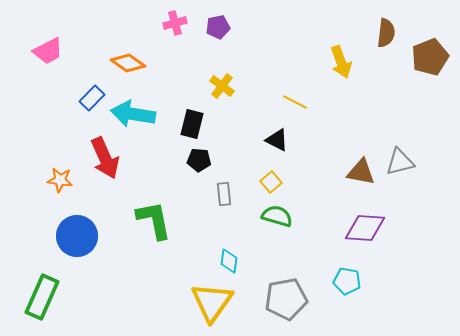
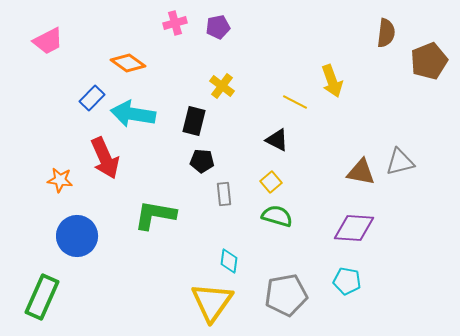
pink trapezoid: moved 10 px up
brown pentagon: moved 1 px left, 4 px down
yellow arrow: moved 9 px left, 19 px down
black rectangle: moved 2 px right, 3 px up
black pentagon: moved 3 px right, 1 px down
green L-shape: moved 1 px right, 5 px up; rotated 69 degrees counterclockwise
purple diamond: moved 11 px left
gray pentagon: moved 4 px up
